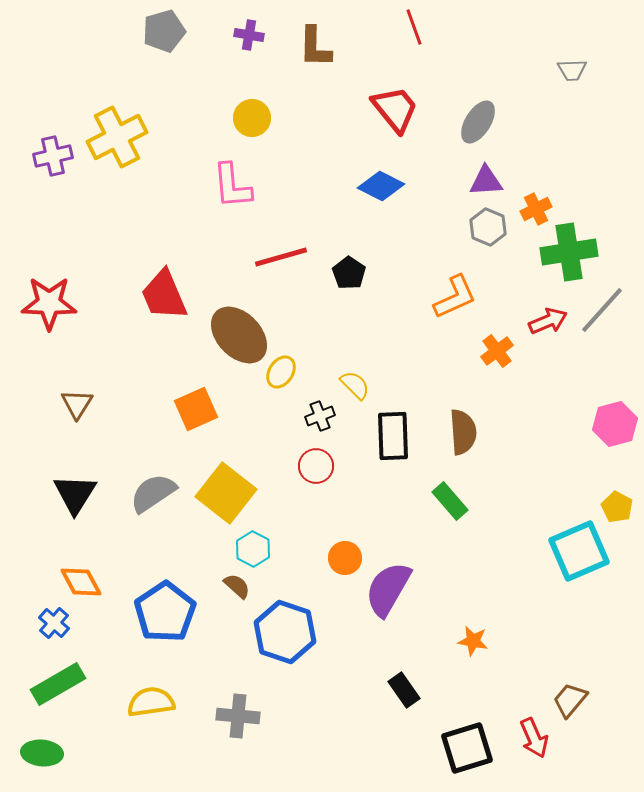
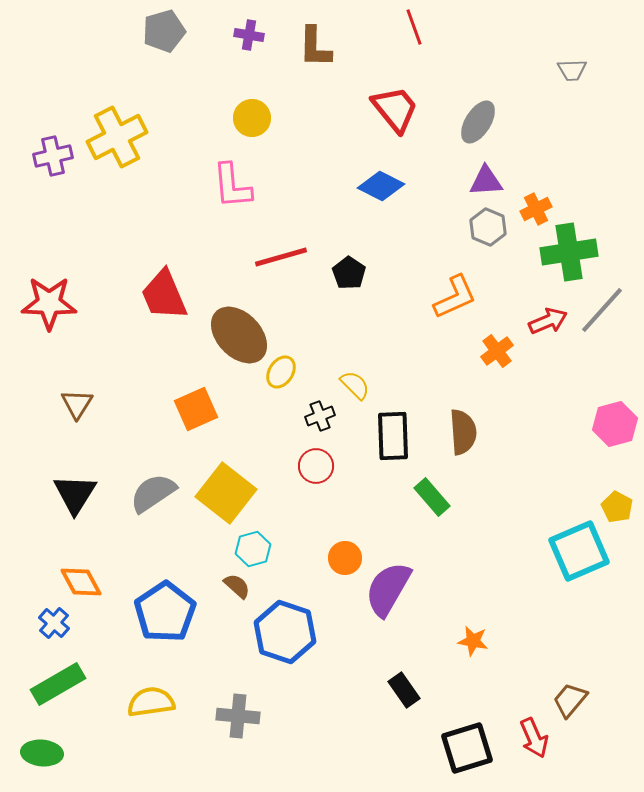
green rectangle at (450, 501): moved 18 px left, 4 px up
cyan hexagon at (253, 549): rotated 16 degrees clockwise
